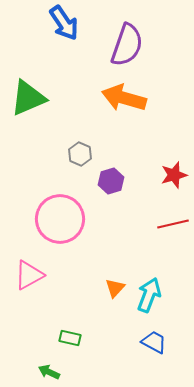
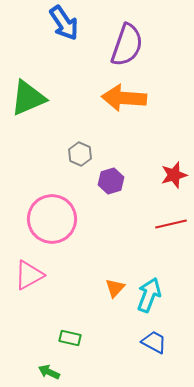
orange arrow: rotated 12 degrees counterclockwise
pink circle: moved 8 px left
red line: moved 2 px left
